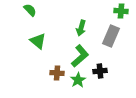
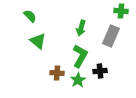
green semicircle: moved 6 px down
green L-shape: rotated 20 degrees counterclockwise
